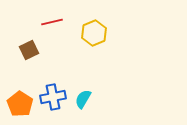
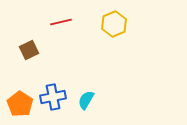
red line: moved 9 px right
yellow hexagon: moved 20 px right, 9 px up
cyan semicircle: moved 3 px right, 1 px down
